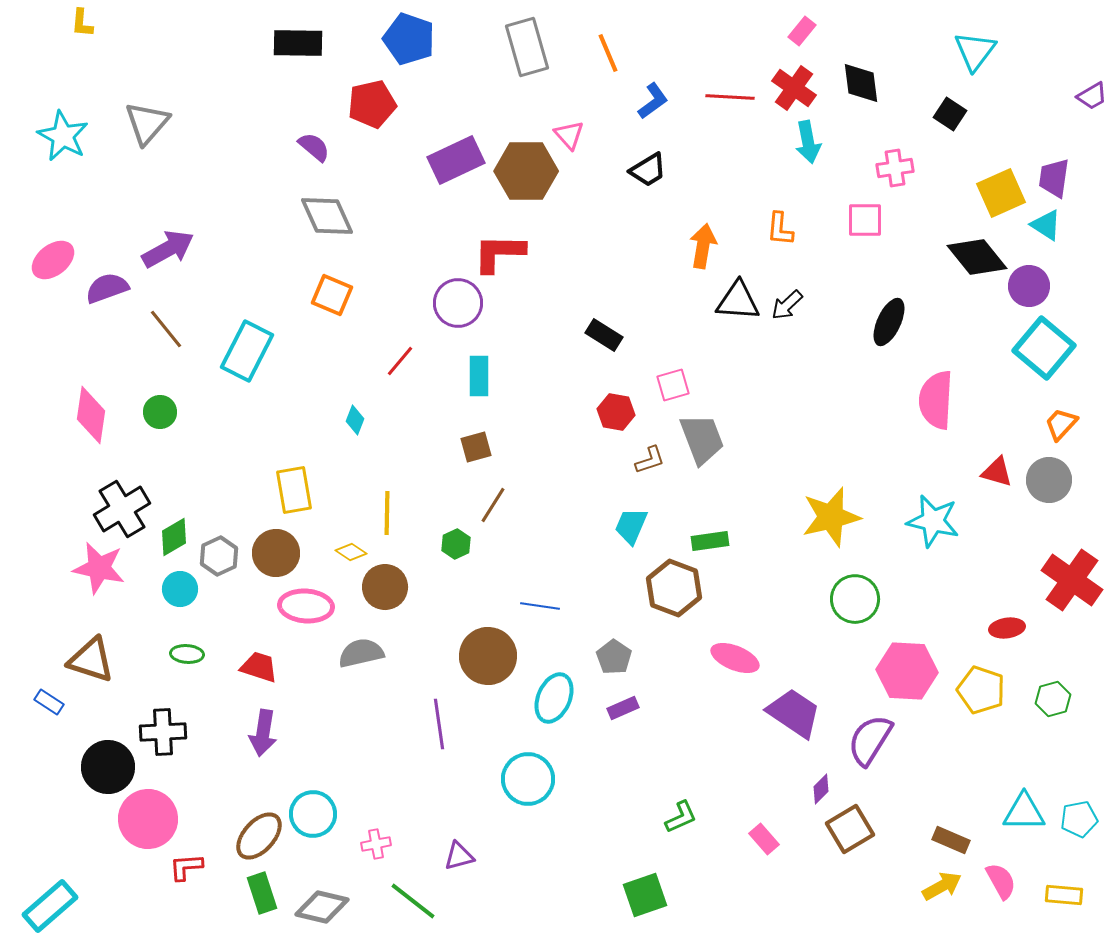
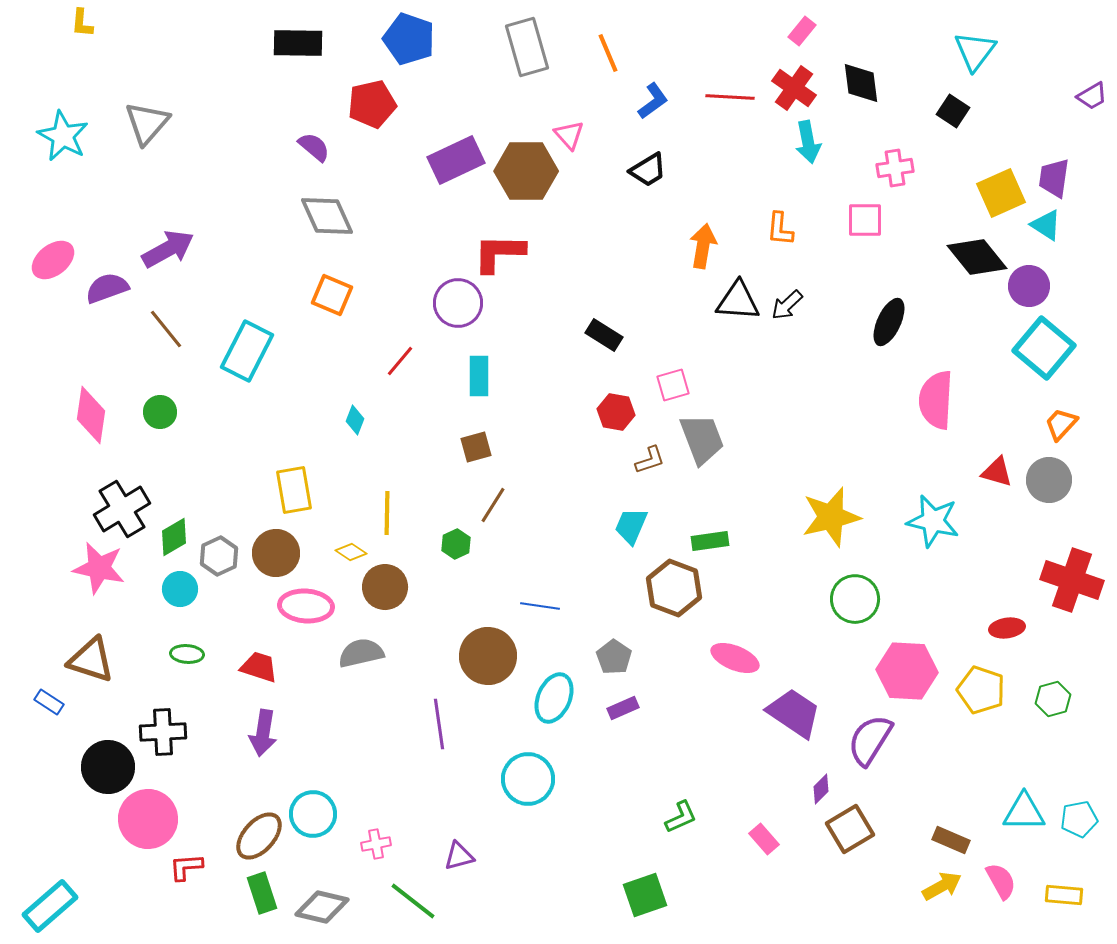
black square at (950, 114): moved 3 px right, 3 px up
red cross at (1072, 580): rotated 16 degrees counterclockwise
